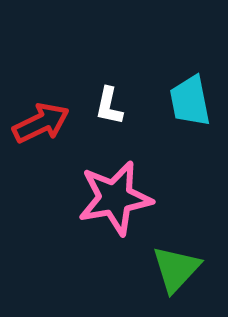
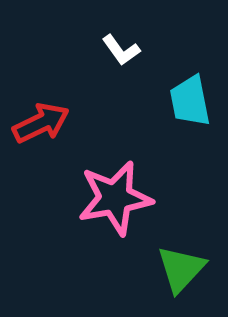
white L-shape: moved 12 px right, 56 px up; rotated 48 degrees counterclockwise
green triangle: moved 5 px right
